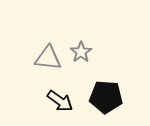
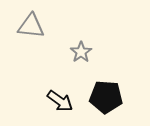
gray triangle: moved 17 px left, 32 px up
